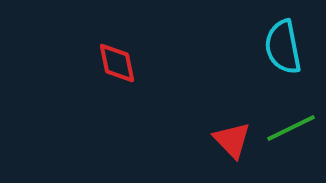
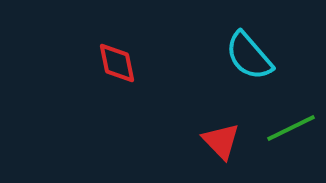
cyan semicircle: moved 34 px left, 9 px down; rotated 30 degrees counterclockwise
red triangle: moved 11 px left, 1 px down
